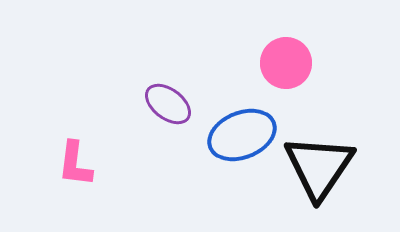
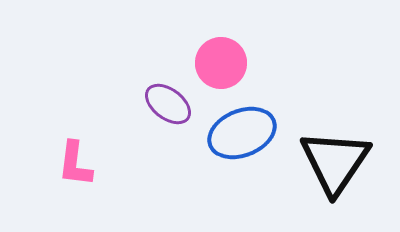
pink circle: moved 65 px left
blue ellipse: moved 2 px up
black triangle: moved 16 px right, 5 px up
